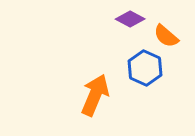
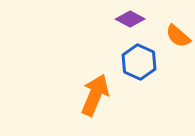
orange semicircle: moved 12 px right
blue hexagon: moved 6 px left, 6 px up
